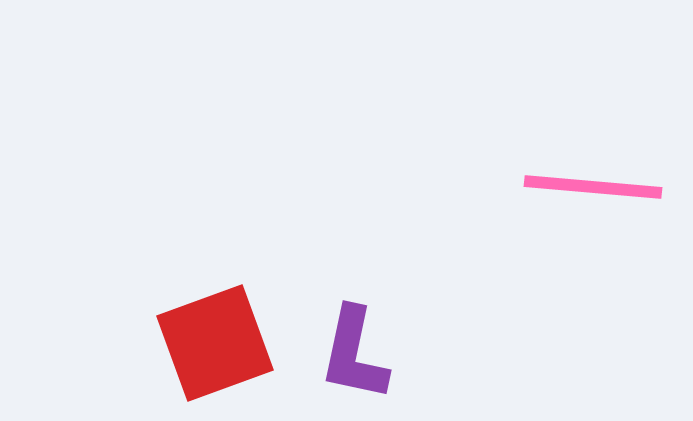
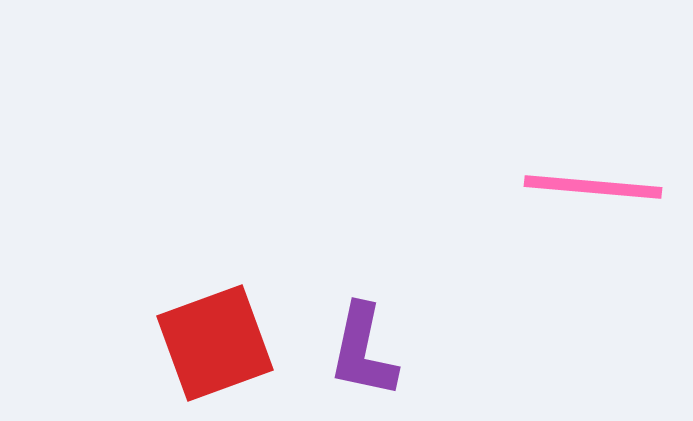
purple L-shape: moved 9 px right, 3 px up
